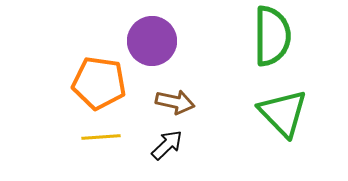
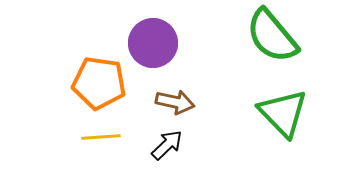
green semicircle: rotated 140 degrees clockwise
purple circle: moved 1 px right, 2 px down
